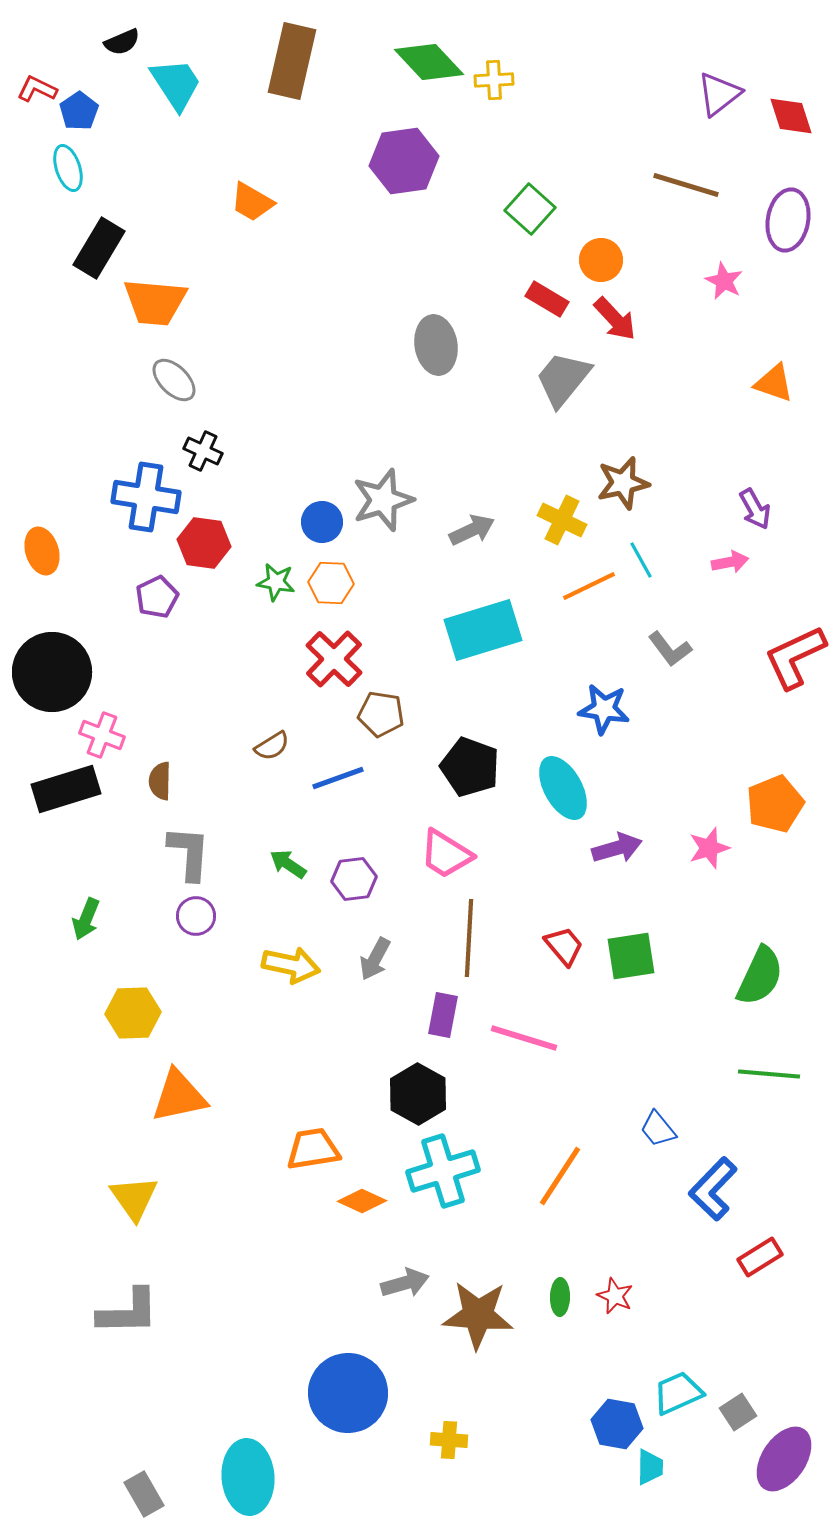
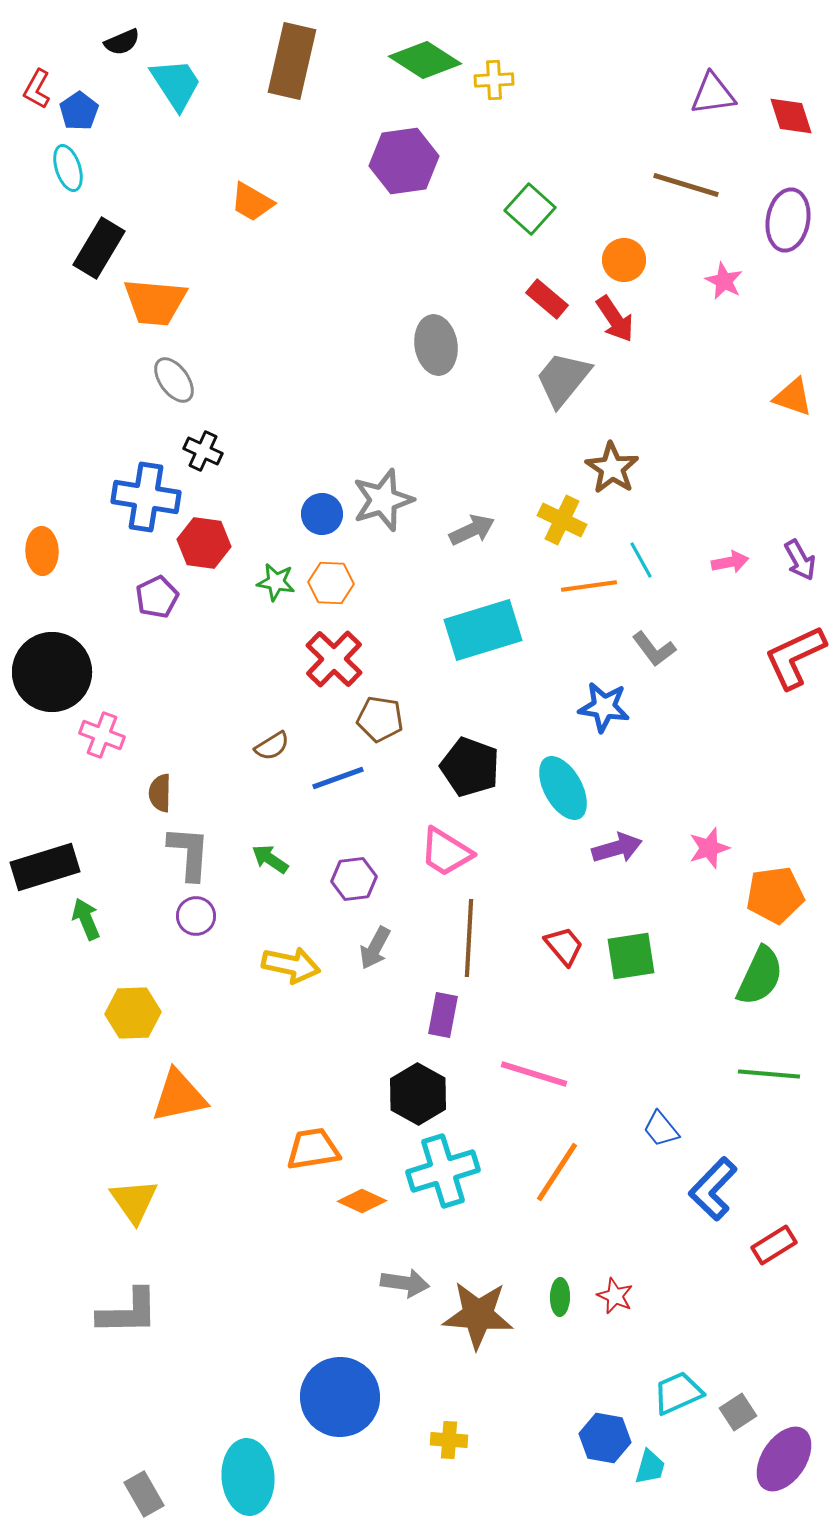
green diamond at (429, 62): moved 4 px left, 2 px up; rotated 14 degrees counterclockwise
red L-shape at (37, 89): rotated 87 degrees counterclockwise
purple triangle at (719, 94): moved 6 px left; rotated 30 degrees clockwise
orange circle at (601, 260): moved 23 px right
red rectangle at (547, 299): rotated 9 degrees clockwise
red arrow at (615, 319): rotated 9 degrees clockwise
gray ellipse at (174, 380): rotated 9 degrees clockwise
orange triangle at (774, 383): moved 19 px right, 14 px down
brown star at (623, 483): moved 11 px left, 15 px up; rotated 26 degrees counterclockwise
purple arrow at (755, 509): moved 45 px right, 51 px down
blue circle at (322, 522): moved 8 px up
orange ellipse at (42, 551): rotated 15 degrees clockwise
orange line at (589, 586): rotated 18 degrees clockwise
gray L-shape at (670, 649): moved 16 px left
blue star at (604, 709): moved 2 px up
brown pentagon at (381, 714): moved 1 px left, 5 px down
brown semicircle at (160, 781): moved 12 px down
black rectangle at (66, 789): moved 21 px left, 78 px down
orange pentagon at (775, 804): moved 91 px down; rotated 14 degrees clockwise
pink trapezoid at (446, 854): moved 2 px up
green arrow at (288, 864): moved 18 px left, 5 px up
green arrow at (86, 919): rotated 135 degrees clockwise
gray arrow at (375, 959): moved 11 px up
pink line at (524, 1038): moved 10 px right, 36 px down
blue trapezoid at (658, 1129): moved 3 px right
orange line at (560, 1176): moved 3 px left, 4 px up
yellow triangle at (134, 1198): moved 3 px down
red rectangle at (760, 1257): moved 14 px right, 12 px up
gray arrow at (405, 1283): rotated 24 degrees clockwise
blue circle at (348, 1393): moved 8 px left, 4 px down
blue hexagon at (617, 1424): moved 12 px left, 14 px down
cyan trapezoid at (650, 1467): rotated 15 degrees clockwise
